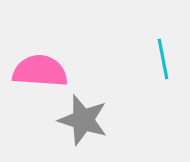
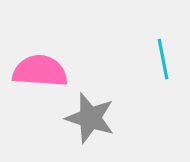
gray star: moved 7 px right, 2 px up
